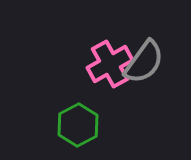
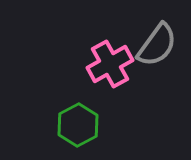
gray semicircle: moved 13 px right, 17 px up
